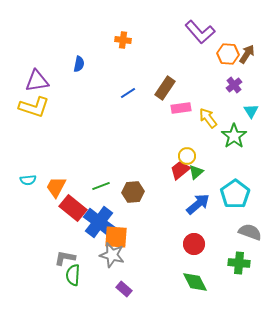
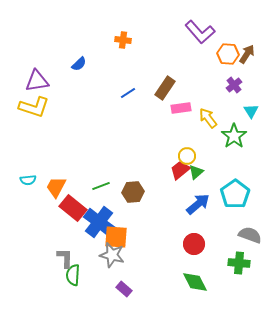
blue semicircle: rotated 35 degrees clockwise
gray semicircle: moved 3 px down
gray L-shape: rotated 80 degrees clockwise
